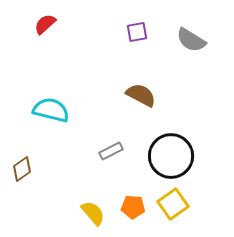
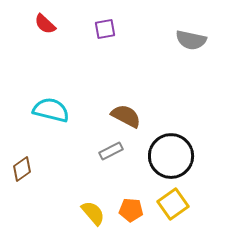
red semicircle: rotated 95 degrees counterclockwise
purple square: moved 32 px left, 3 px up
gray semicircle: rotated 20 degrees counterclockwise
brown semicircle: moved 15 px left, 21 px down
orange pentagon: moved 2 px left, 3 px down
